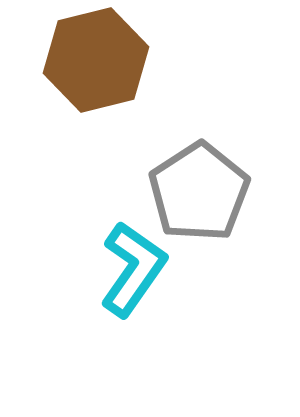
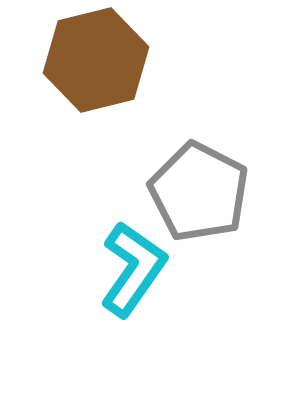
gray pentagon: rotated 12 degrees counterclockwise
